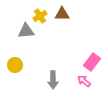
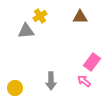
brown triangle: moved 18 px right, 3 px down
yellow circle: moved 23 px down
gray arrow: moved 2 px left, 1 px down
